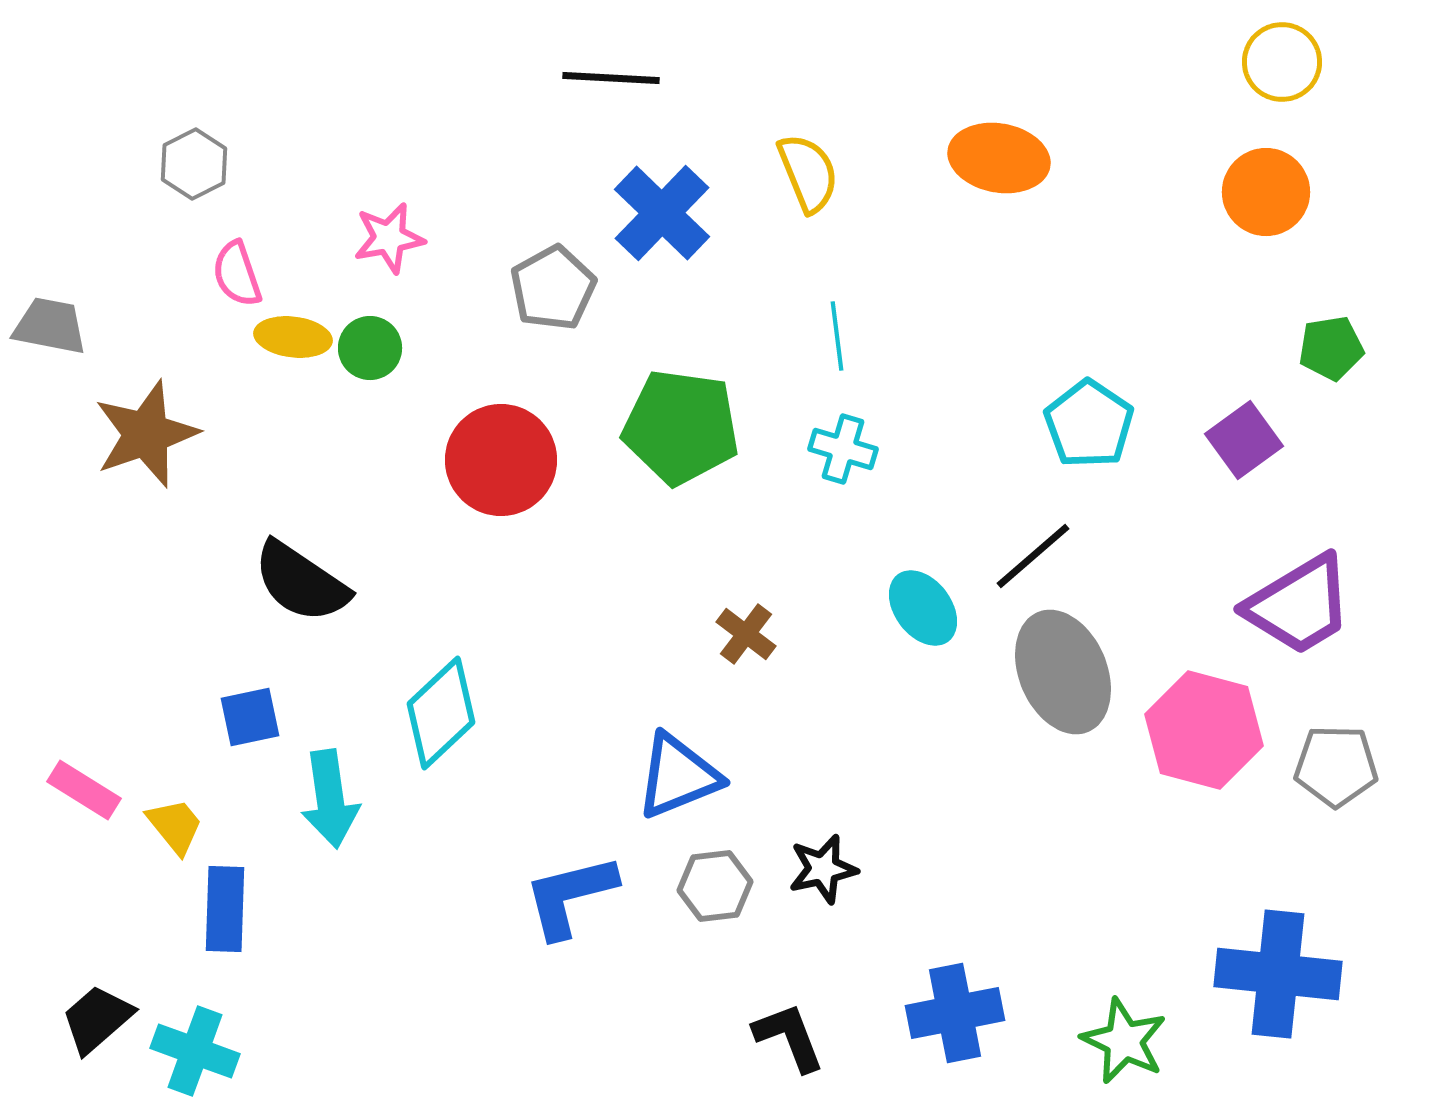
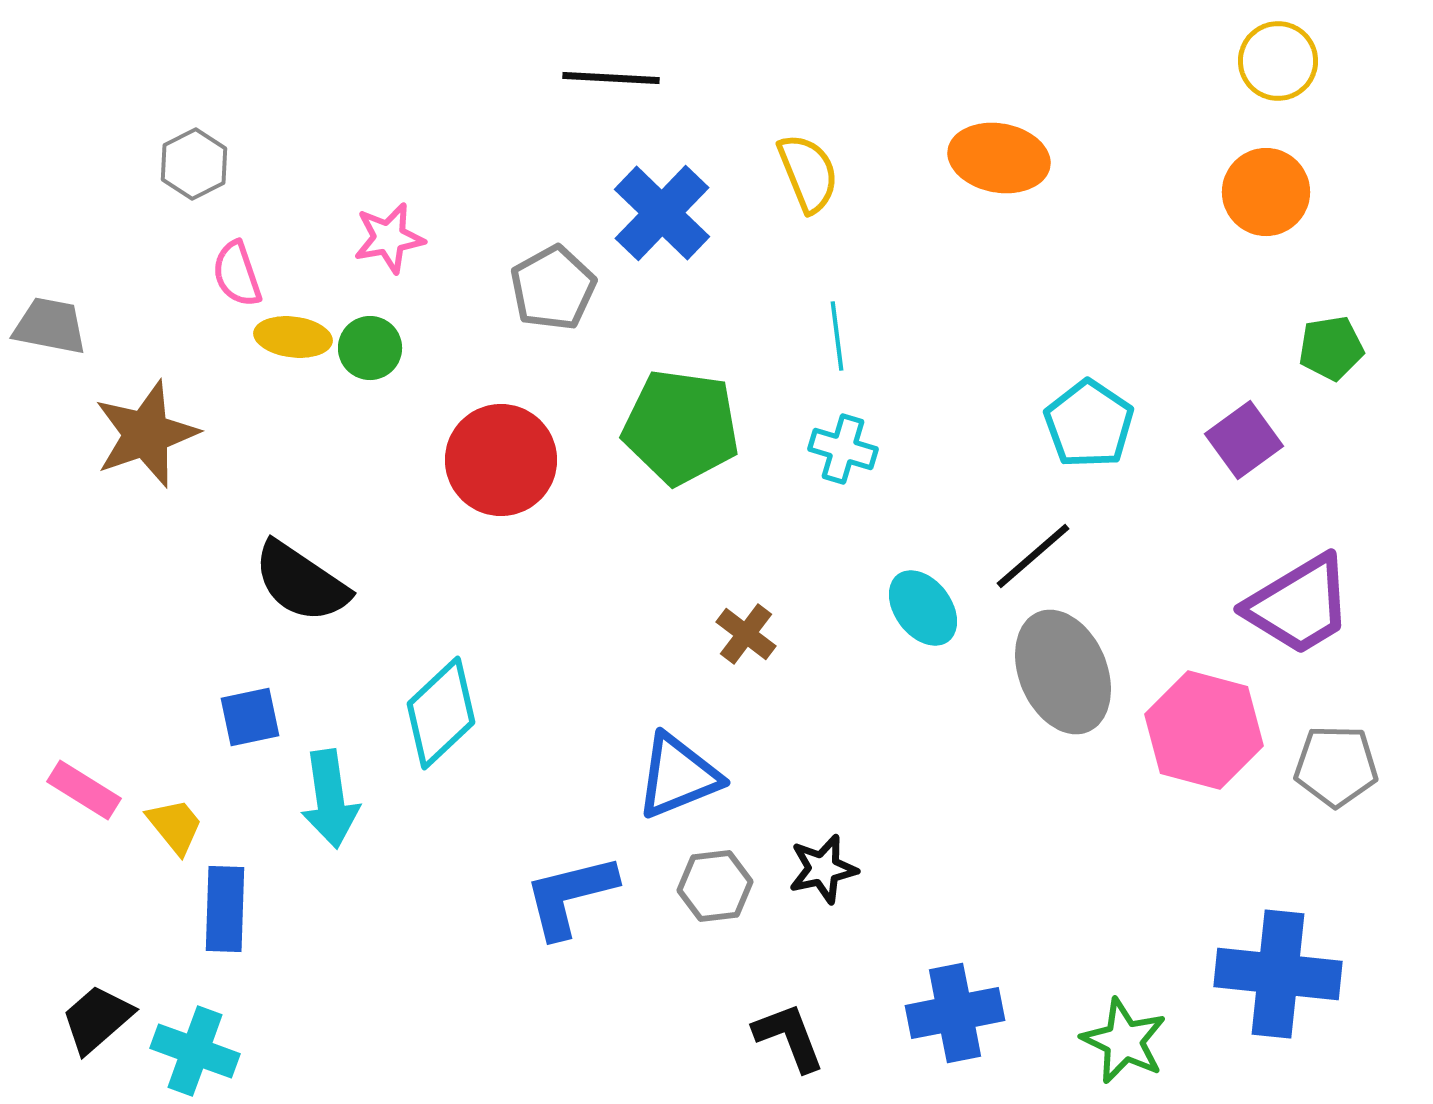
yellow circle at (1282, 62): moved 4 px left, 1 px up
